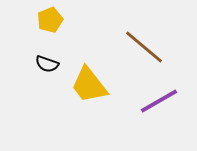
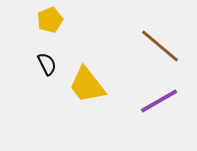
brown line: moved 16 px right, 1 px up
black semicircle: rotated 135 degrees counterclockwise
yellow trapezoid: moved 2 px left
